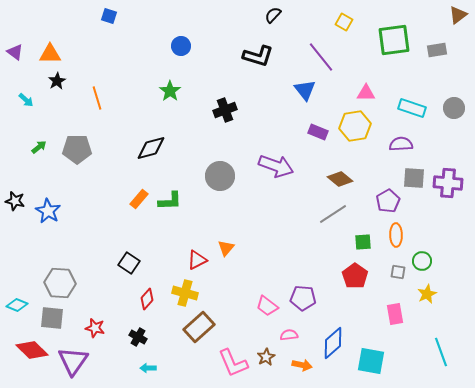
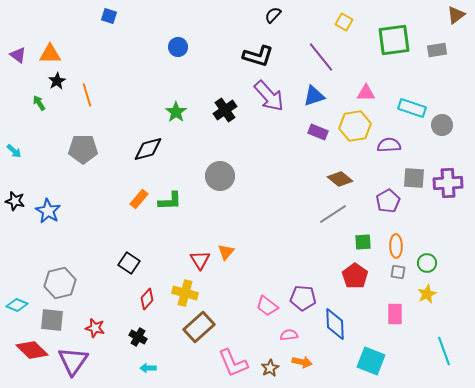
brown triangle at (458, 15): moved 2 px left
blue circle at (181, 46): moved 3 px left, 1 px down
purple triangle at (15, 52): moved 3 px right, 3 px down
blue triangle at (305, 90): moved 9 px right, 6 px down; rotated 50 degrees clockwise
green star at (170, 91): moved 6 px right, 21 px down
orange line at (97, 98): moved 10 px left, 3 px up
cyan arrow at (26, 100): moved 12 px left, 51 px down
gray circle at (454, 108): moved 12 px left, 17 px down
black cross at (225, 110): rotated 15 degrees counterclockwise
purple semicircle at (401, 144): moved 12 px left, 1 px down
green arrow at (39, 147): moved 44 px up; rotated 84 degrees counterclockwise
black diamond at (151, 148): moved 3 px left, 1 px down
gray pentagon at (77, 149): moved 6 px right
purple arrow at (276, 166): moved 7 px left, 70 px up; rotated 28 degrees clockwise
purple cross at (448, 183): rotated 8 degrees counterclockwise
orange ellipse at (396, 235): moved 11 px down
orange triangle at (226, 248): moved 4 px down
red triangle at (197, 260): moved 3 px right; rotated 35 degrees counterclockwise
green circle at (422, 261): moved 5 px right, 2 px down
gray hexagon at (60, 283): rotated 16 degrees counterclockwise
pink rectangle at (395, 314): rotated 10 degrees clockwise
gray square at (52, 318): moved 2 px down
blue diamond at (333, 343): moved 2 px right, 19 px up; rotated 52 degrees counterclockwise
cyan line at (441, 352): moved 3 px right, 1 px up
brown star at (266, 357): moved 4 px right, 11 px down
cyan square at (371, 361): rotated 12 degrees clockwise
orange arrow at (302, 365): moved 3 px up
